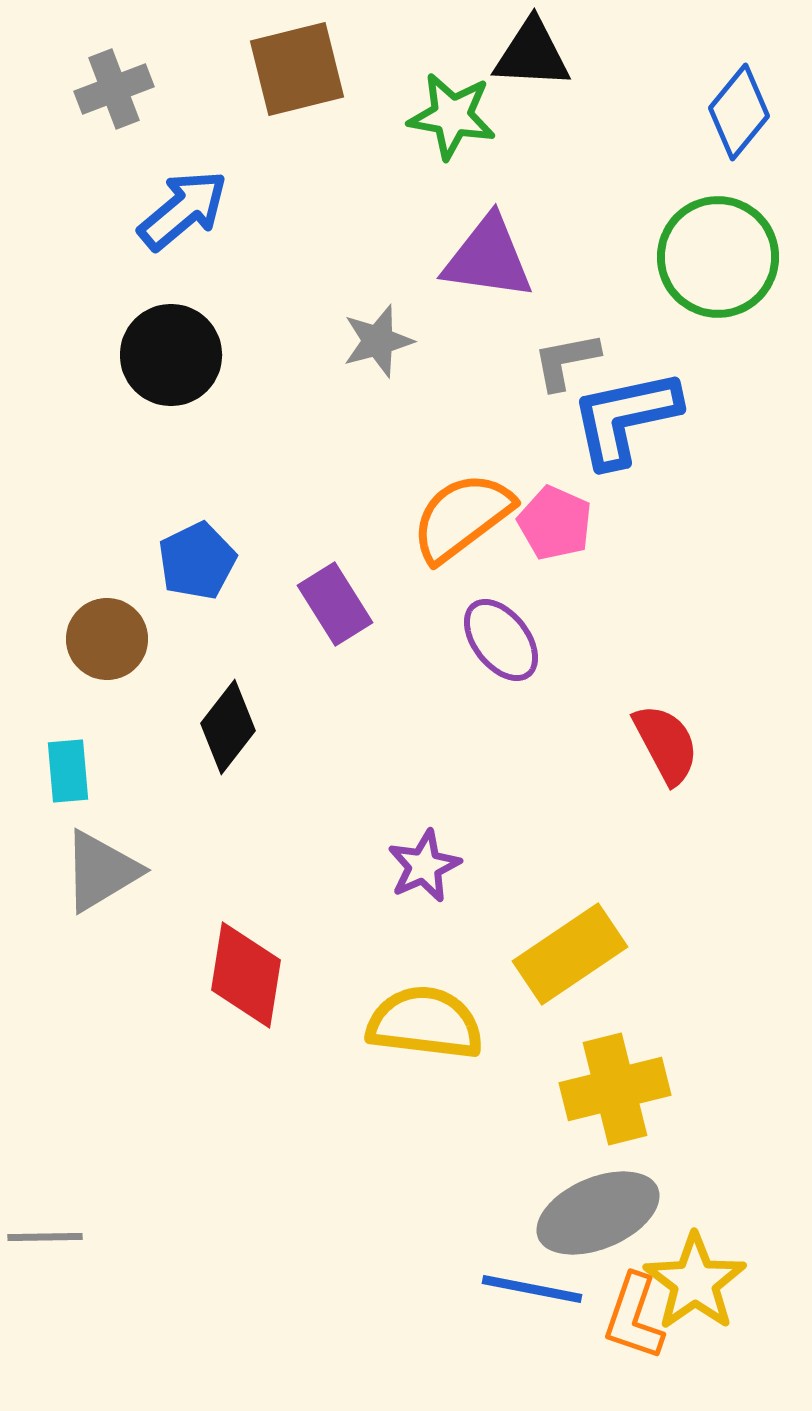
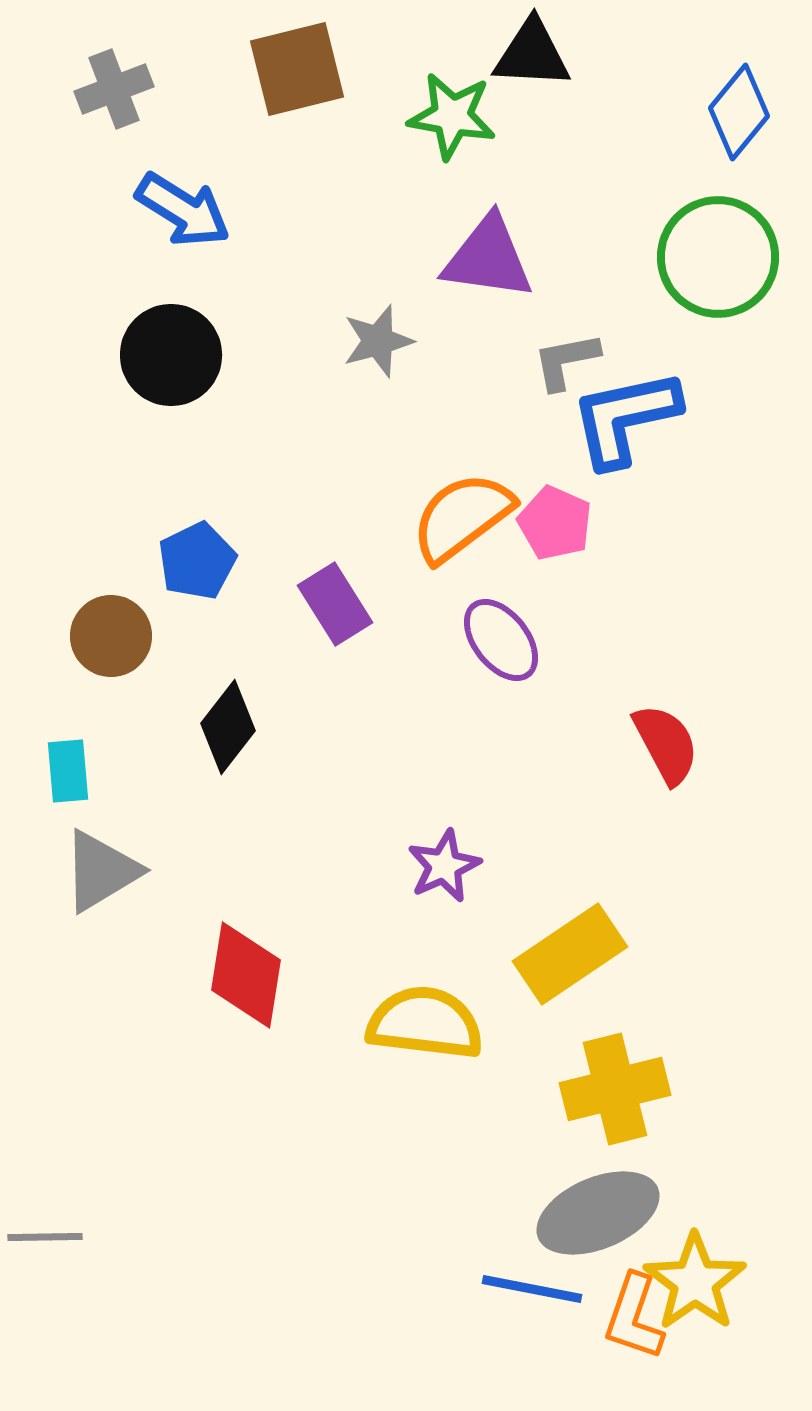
blue arrow: rotated 72 degrees clockwise
brown circle: moved 4 px right, 3 px up
purple star: moved 20 px right
